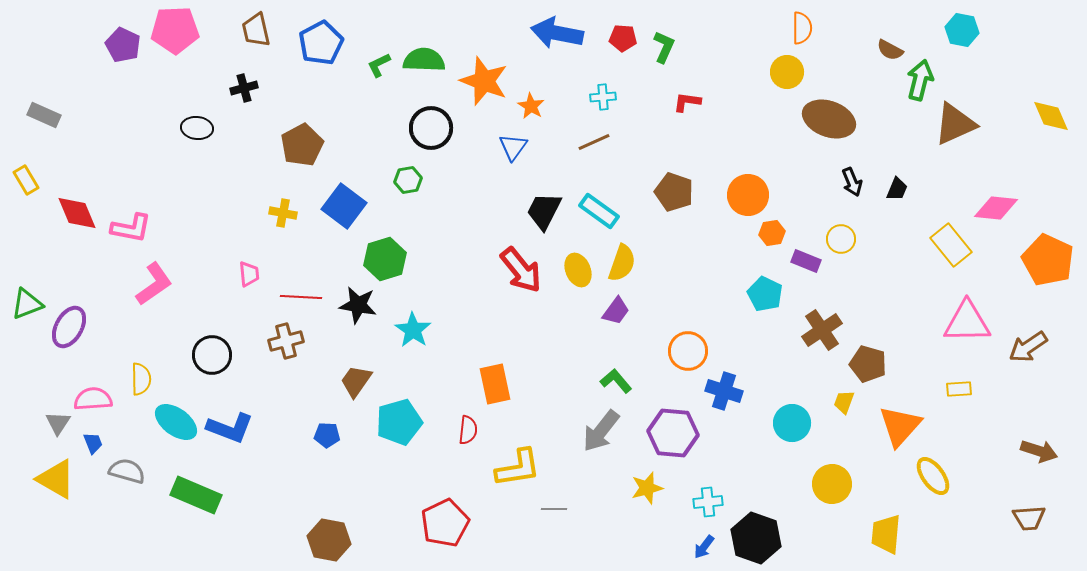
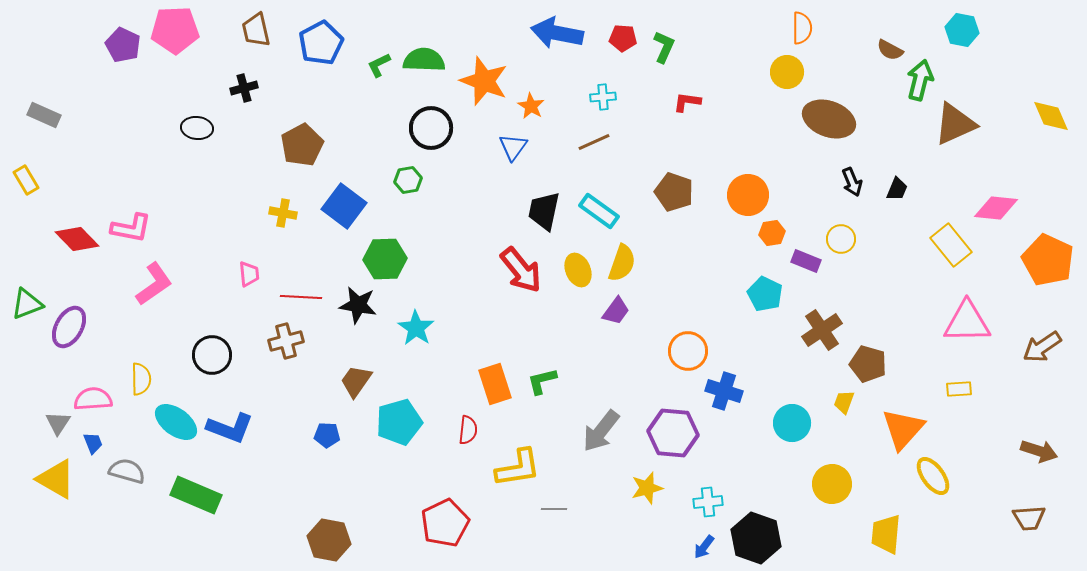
black trapezoid at (544, 211): rotated 15 degrees counterclockwise
red diamond at (77, 213): moved 26 px down; rotated 21 degrees counterclockwise
green hexagon at (385, 259): rotated 15 degrees clockwise
cyan star at (413, 330): moved 3 px right, 2 px up
brown arrow at (1028, 347): moved 14 px right
green L-shape at (616, 381): moved 74 px left; rotated 64 degrees counterclockwise
orange rectangle at (495, 384): rotated 6 degrees counterclockwise
orange triangle at (900, 426): moved 3 px right, 3 px down
